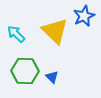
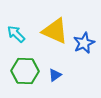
blue star: moved 27 px down
yellow triangle: rotated 20 degrees counterclockwise
blue triangle: moved 3 px right, 2 px up; rotated 40 degrees clockwise
